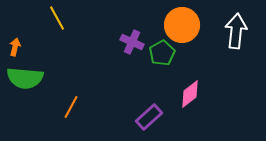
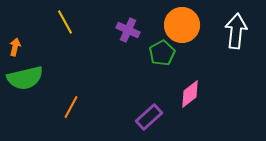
yellow line: moved 8 px right, 4 px down
purple cross: moved 4 px left, 12 px up
green semicircle: rotated 18 degrees counterclockwise
